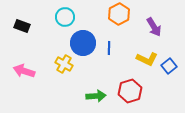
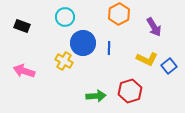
yellow cross: moved 3 px up
